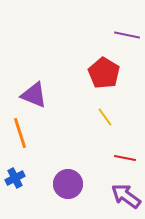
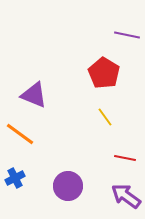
orange line: moved 1 px down; rotated 36 degrees counterclockwise
purple circle: moved 2 px down
